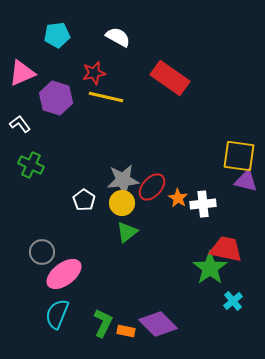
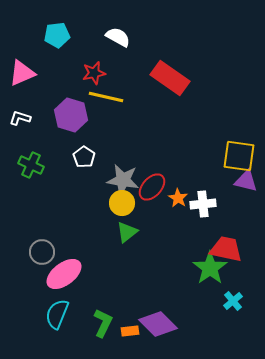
purple hexagon: moved 15 px right, 17 px down
white L-shape: moved 6 px up; rotated 35 degrees counterclockwise
gray star: rotated 16 degrees clockwise
white pentagon: moved 43 px up
orange rectangle: moved 4 px right; rotated 18 degrees counterclockwise
